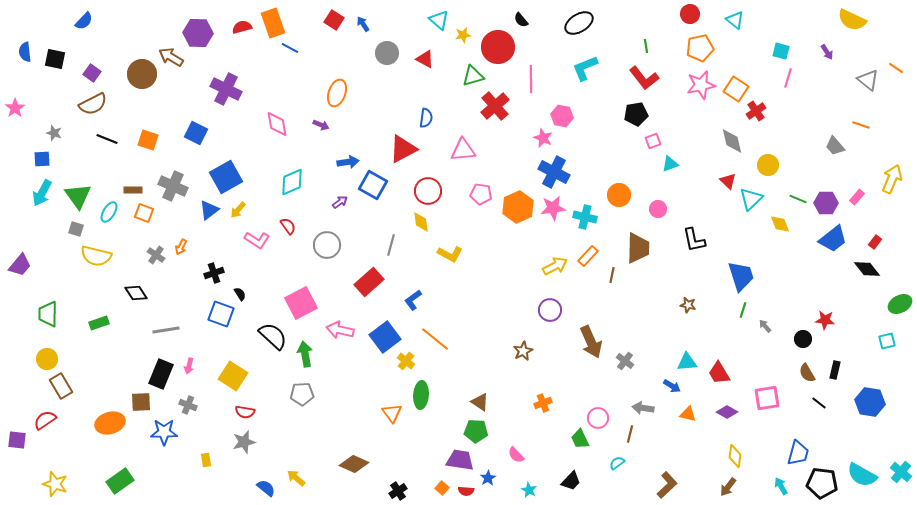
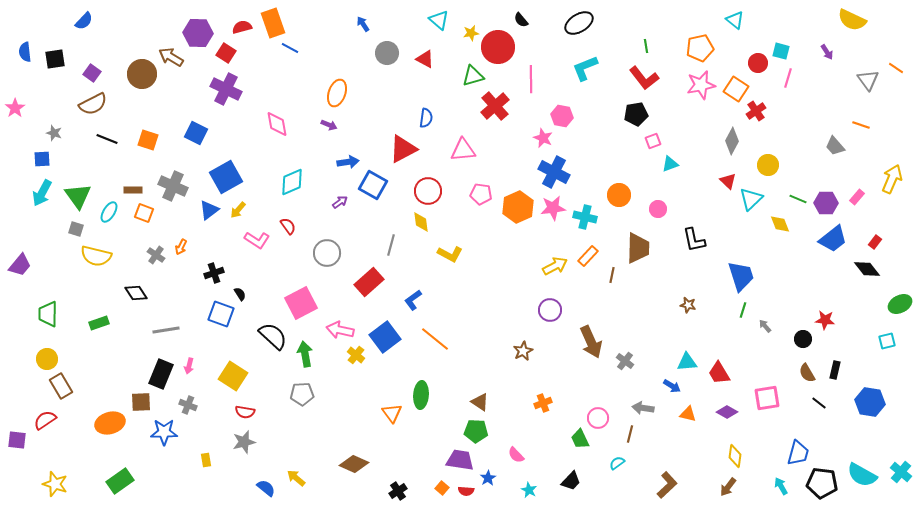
red circle at (690, 14): moved 68 px right, 49 px down
red square at (334, 20): moved 108 px left, 33 px down
yellow star at (463, 35): moved 8 px right, 2 px up
black square at (55, 59): rotated 20 degrees counterclockwise
gray triangle at (868, 80): rotated 15 degrees clockwise
purple arrow at (321, 125): moved 8 px right
gray diamond at (732, 141): rotated 40 degrees clockwise
gray circle at (327, 245): moved 8 px down
yellow cross at (406, 361): moved 50 px left, 6 px up
